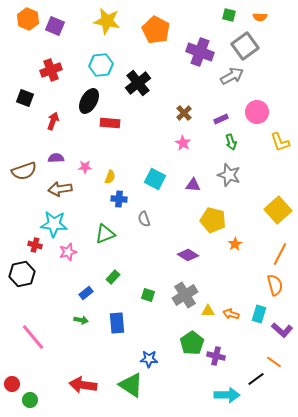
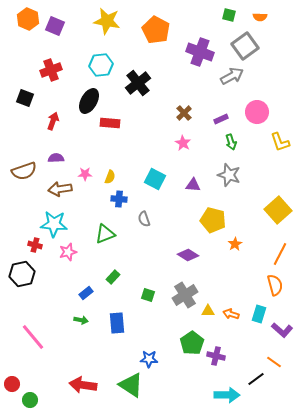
pink star at (85, 167): moved 7 px down
